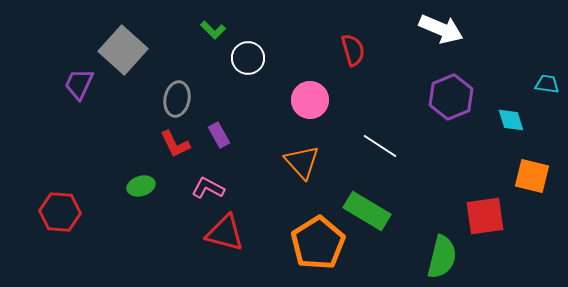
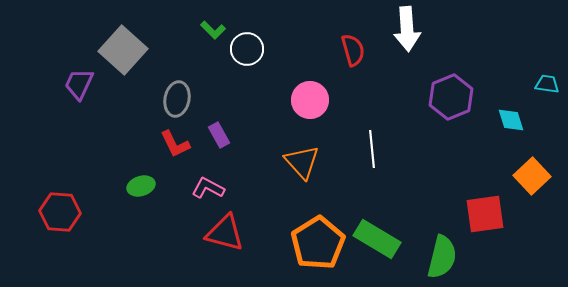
white arrow: moved 34 px left; rotated 63 degrees clockwise
white circle: moved 1 px left, 9 px up
white line: moved 8 px left, 3 px down; rotated 51 degrees clockwise
orange square: rotated 33 degrees clockwise
green rectangle: moved 10 px right, 28 px down
red square: moved 2 px up
